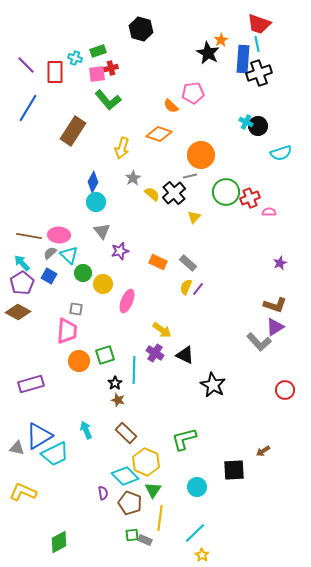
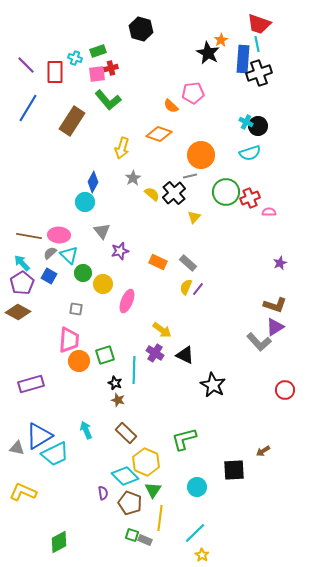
brown rectangle at (73, 131): moved 1 px left, 10 px up
cyan semicircle at (281, 153): moved 31 px left
cyan circle at (96, 202): moved 11 px left
pink trapezoid at (67, 331): moved 2 px right, 9 px down
black star at (115, 383): rotated 16 degrees counterclockwise
green square at (132, 535): rotated 24 degrees clockwise
